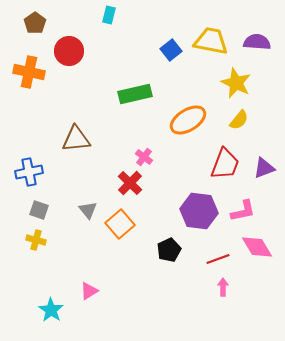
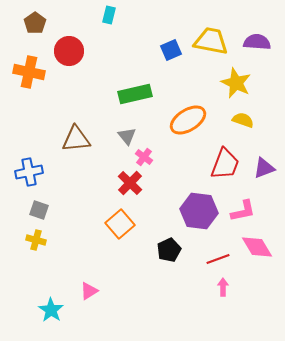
blue square: rotated 15 degrees clockwise
yellow semicircle: moved 4 px right; rotated 110 degrees counterclockwise
gray triangle: moved 39 px right, 74 px up
